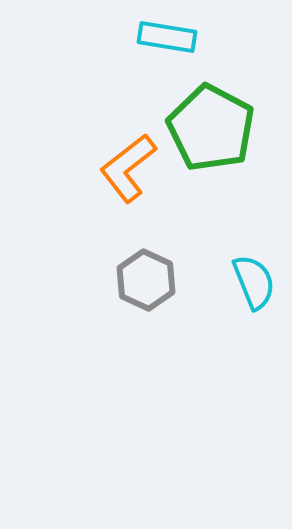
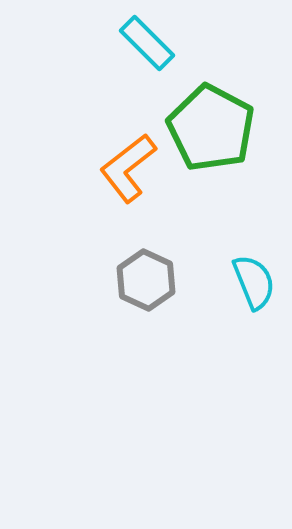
cyan rectangle: moved 20 px left, 6 px down; rotated 36 degrees clockwise
